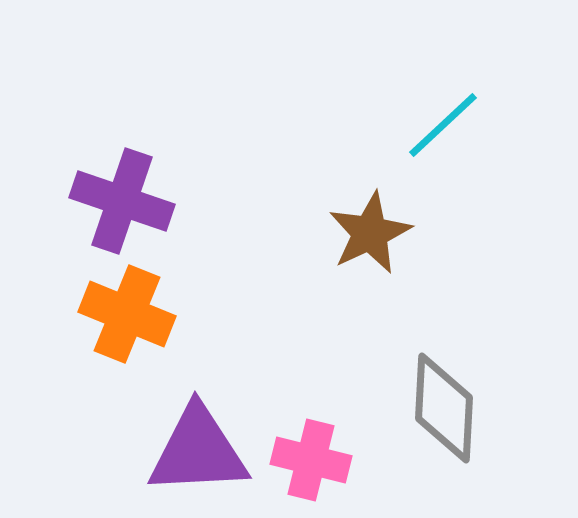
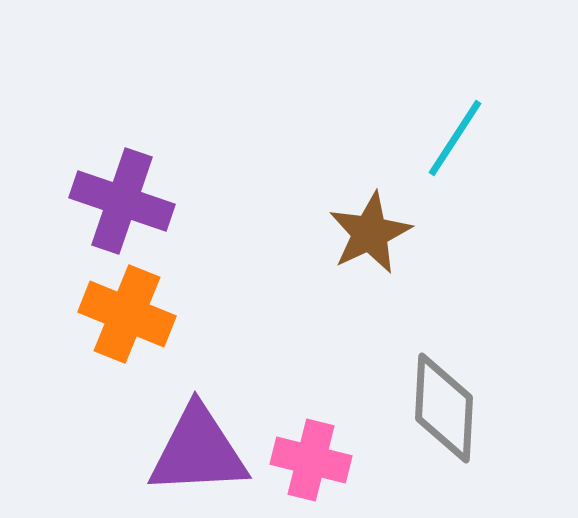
cyan line: moved 12 px right, 13 px down; rotated 14 degrees counterclockwise
